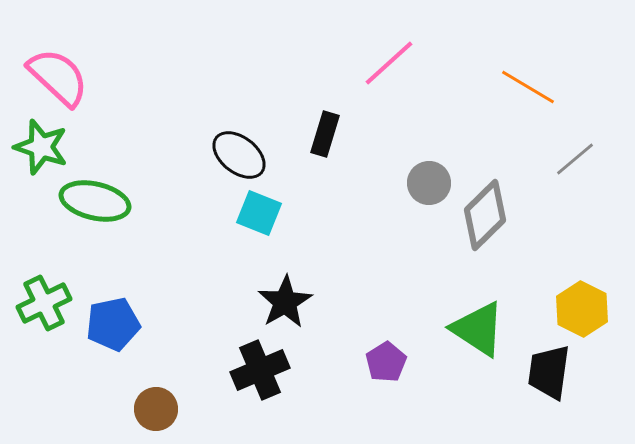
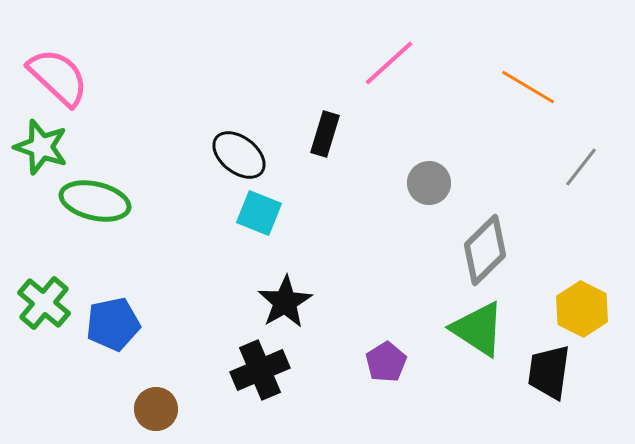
gray line: moved 6 px right, 8 px down; rotated 12 degrees counterclockwise
gray diamond: moved 35 px down
green cross: rotated 24 degrees counterclockwise
